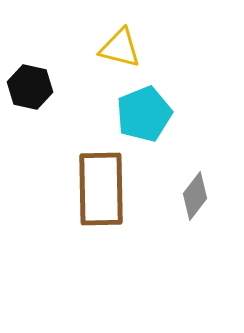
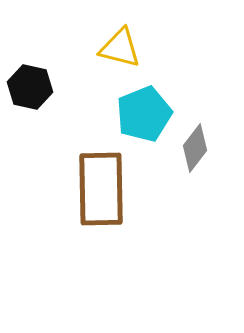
gray diamond: moved 48 px up
